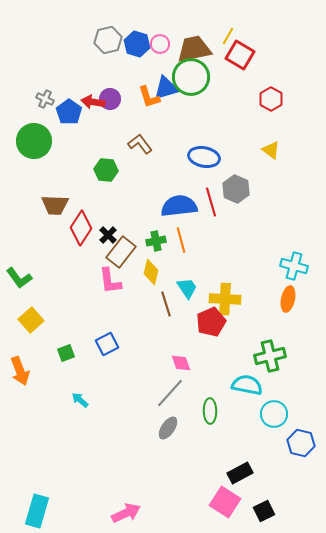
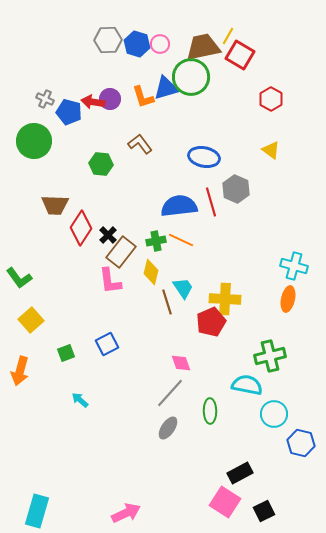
gray hexagon at (108, 40): rotated 12 degrees clockwise
brown trapezoid at (194, 49): moved 9 px right, 2 px up
orange L-shape at (149, 97): moved 6 px left
blue pentagon at (69, 112): rotated 20 degrees counterclockwise
green hexagon at (106, 170): moved 5 px left, 6 px up
orange line at (181, 240): rotated 50 degrees counterclockwise
cyan trapezoid at (187, 288): moved 4 px left
brown line at (166, 304): moved 1 px right, 2 px up
orange arrow at (20, 371): rotated 36 degrees clockwise
